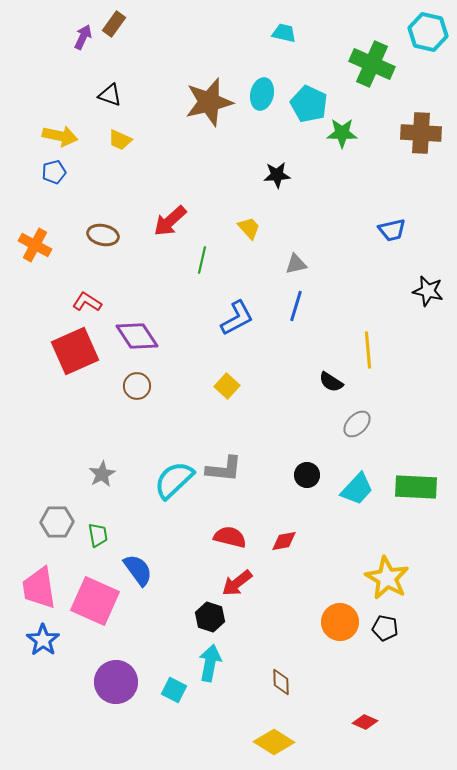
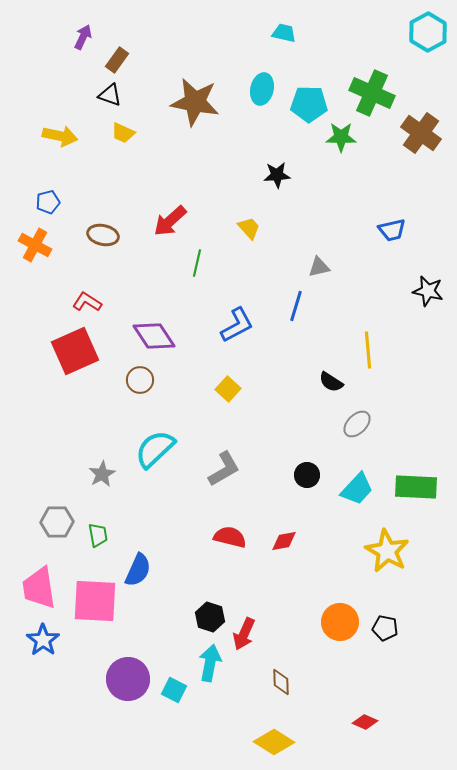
brown rectangle at (114, 24): moved 3 px right, 36 px down
cyan hexagon at (428, 32): rotated 18 degrees clockwise
green cross at (372, 64): moved 29 px down
cyan ellipse at (262, 94): moved 5 px up
brown star at (209, 102): moved 14 px left; rotated 24 degrees clockwise
cyan pentagon at (309, 104): rotated 24 degrees counterclockwise
green star at (342, 133): moved 1 px left, 4 px down
brown cross at (421, 133): rotated 33 degrees clockwise
yellow trapezoid at (120, 140): moved 3 px right, 7 px up
blue pentagon at (54, 172): moved 6 px left, 30 px down
green line at (202, 260): moved 5 px left, 3 px down
gray triangle at (296, 264): moved 23 px right, 3 px down
blue L-shape at (237, 318): moved 7 px down
purple diamond at (137, 336): moved 17 px right
brown circle at (137, 386): moved 3 px right, 6 px up
yellow square at (227, 386): moved 1 px right, 3 px down
gray L-shape at (224, 469): rotated 36 degrees counterclockwise
cyan semicircle at (174, 480): moved 19 px left, 31 px up
blue semicircle at (138, 570): rotated 60 degrees clockwise
yellow star at (387, 578): moved 27 px up
red arrow at (237, 583): moved 7 px right, 51 px down; rotated 28 degrees counterclockwise
pink square at (95, 601): rotated 21 degrees counterclockwise
purple circle at (116, 682): moved 12 px right, 3 px up
